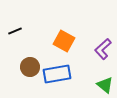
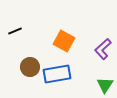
green triangle: rotated 24 degrees clockwise
